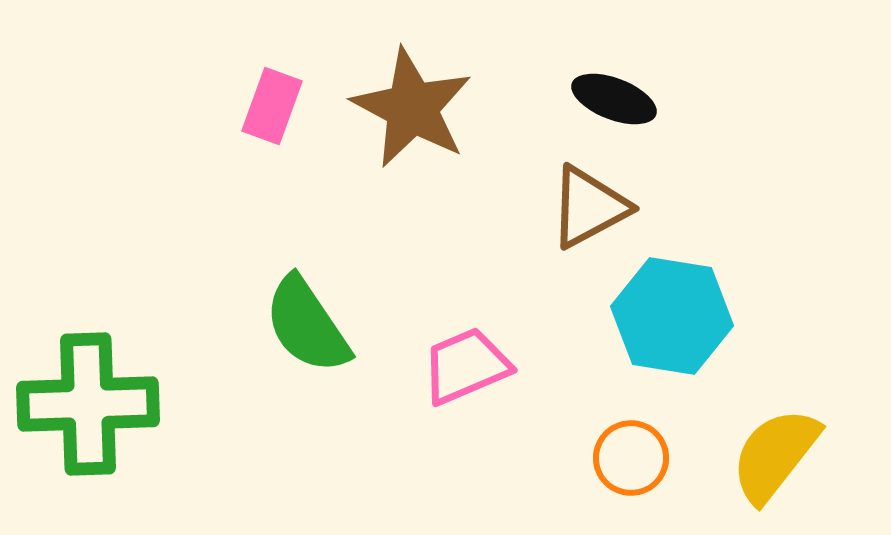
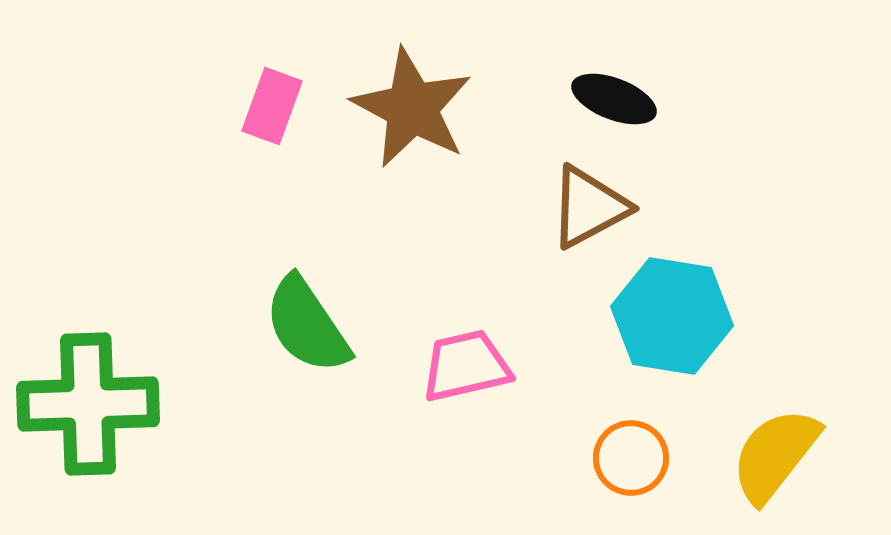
pink trapezoid: rotated 10 degrees clockwise
